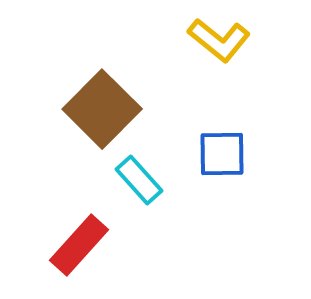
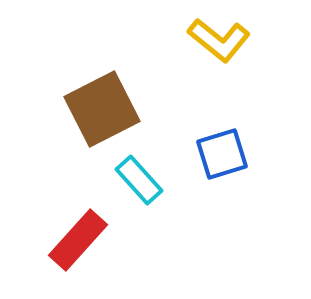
brown square: rotated 18 degrees clockwise
blue square: rotated 16 degrees counterclockwise
red rectangle: moved 1 px left, 5 px up
